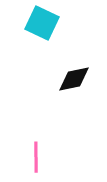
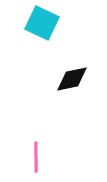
black diamond: moved 2 px left
